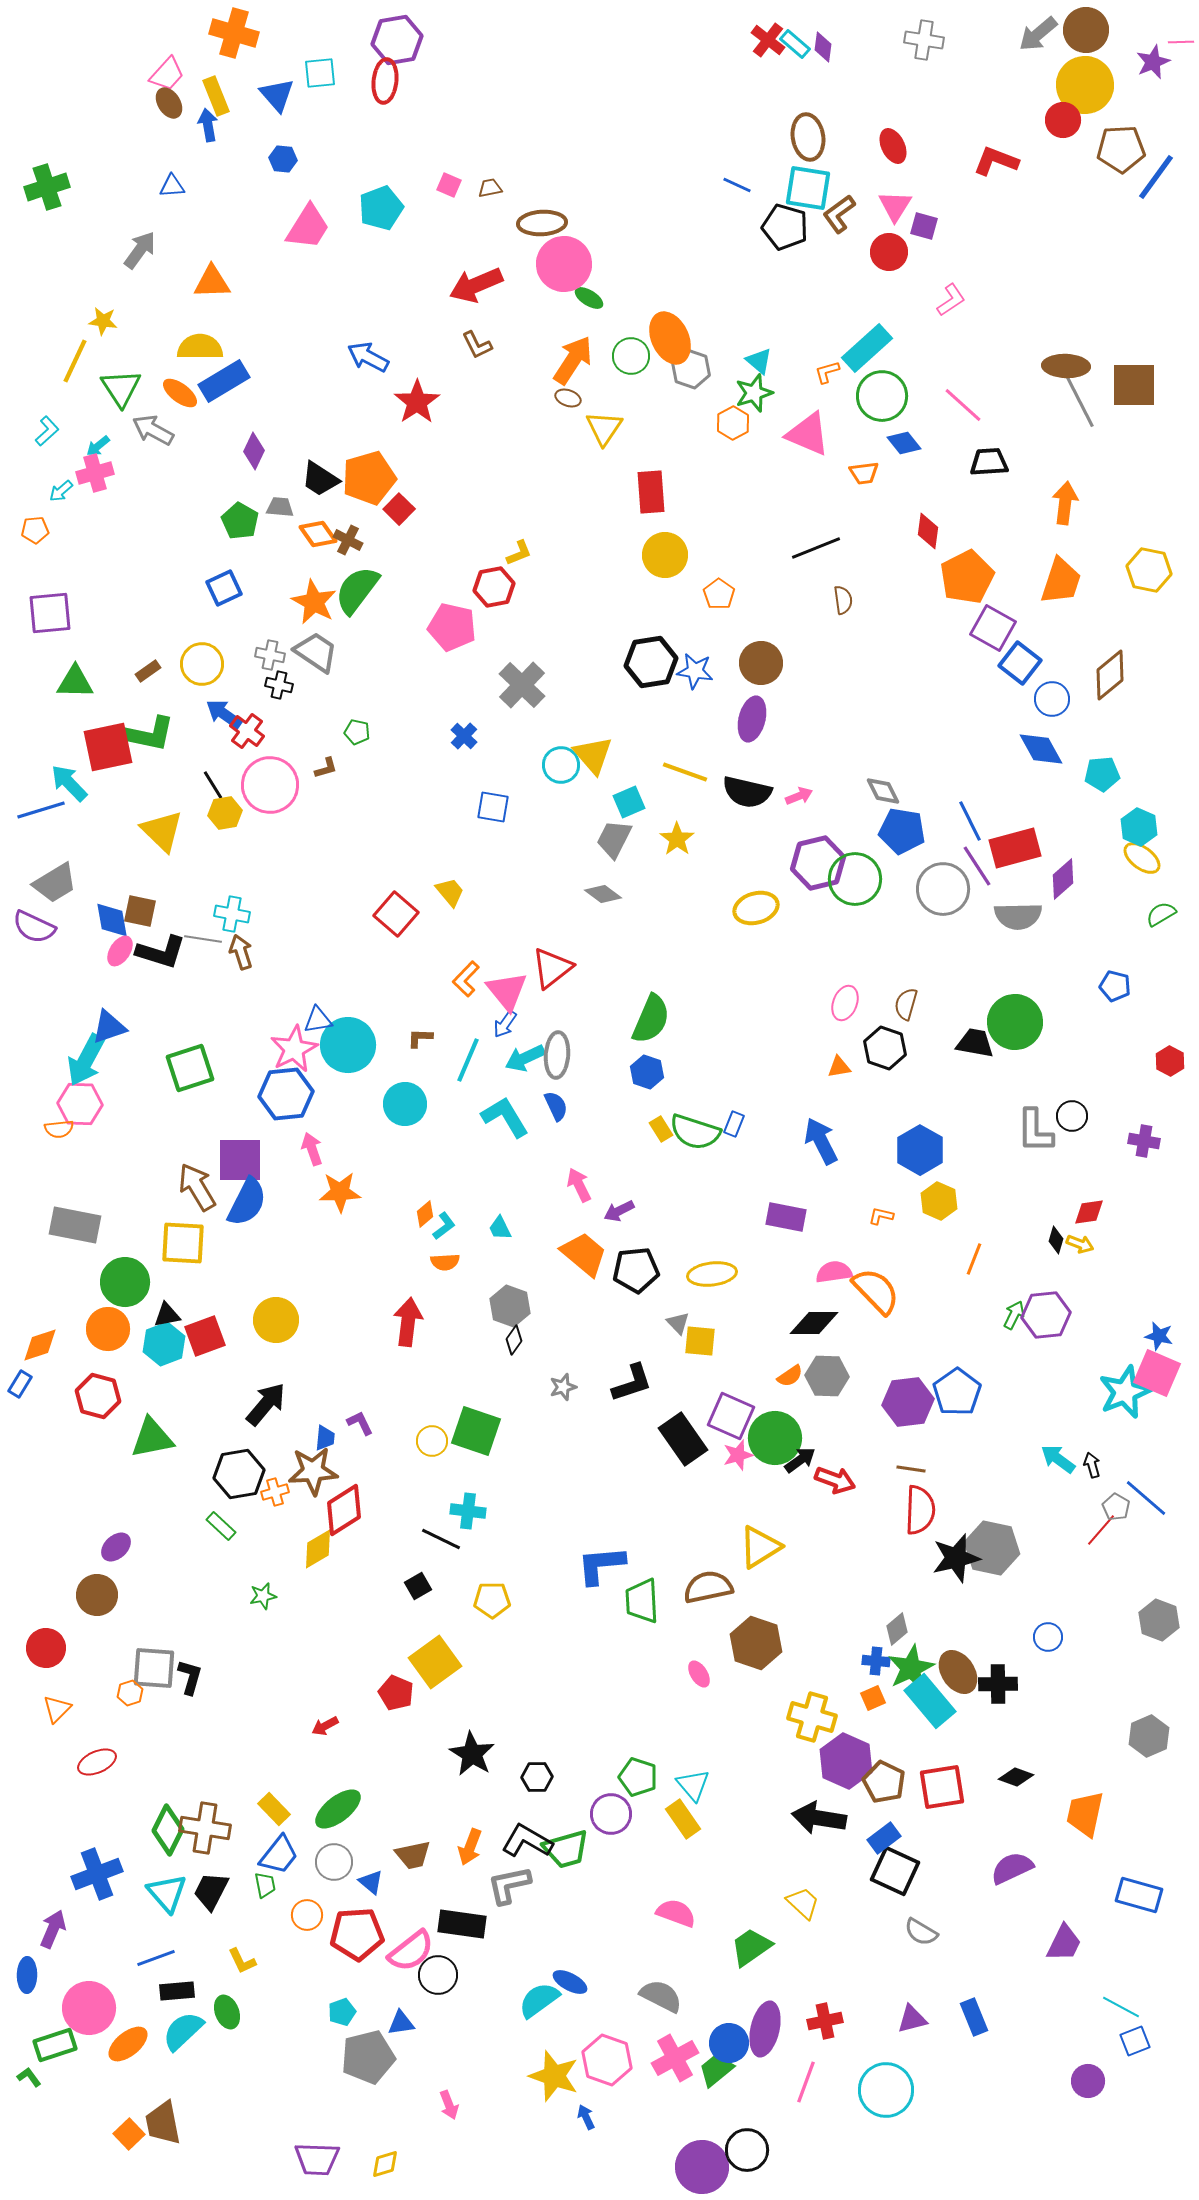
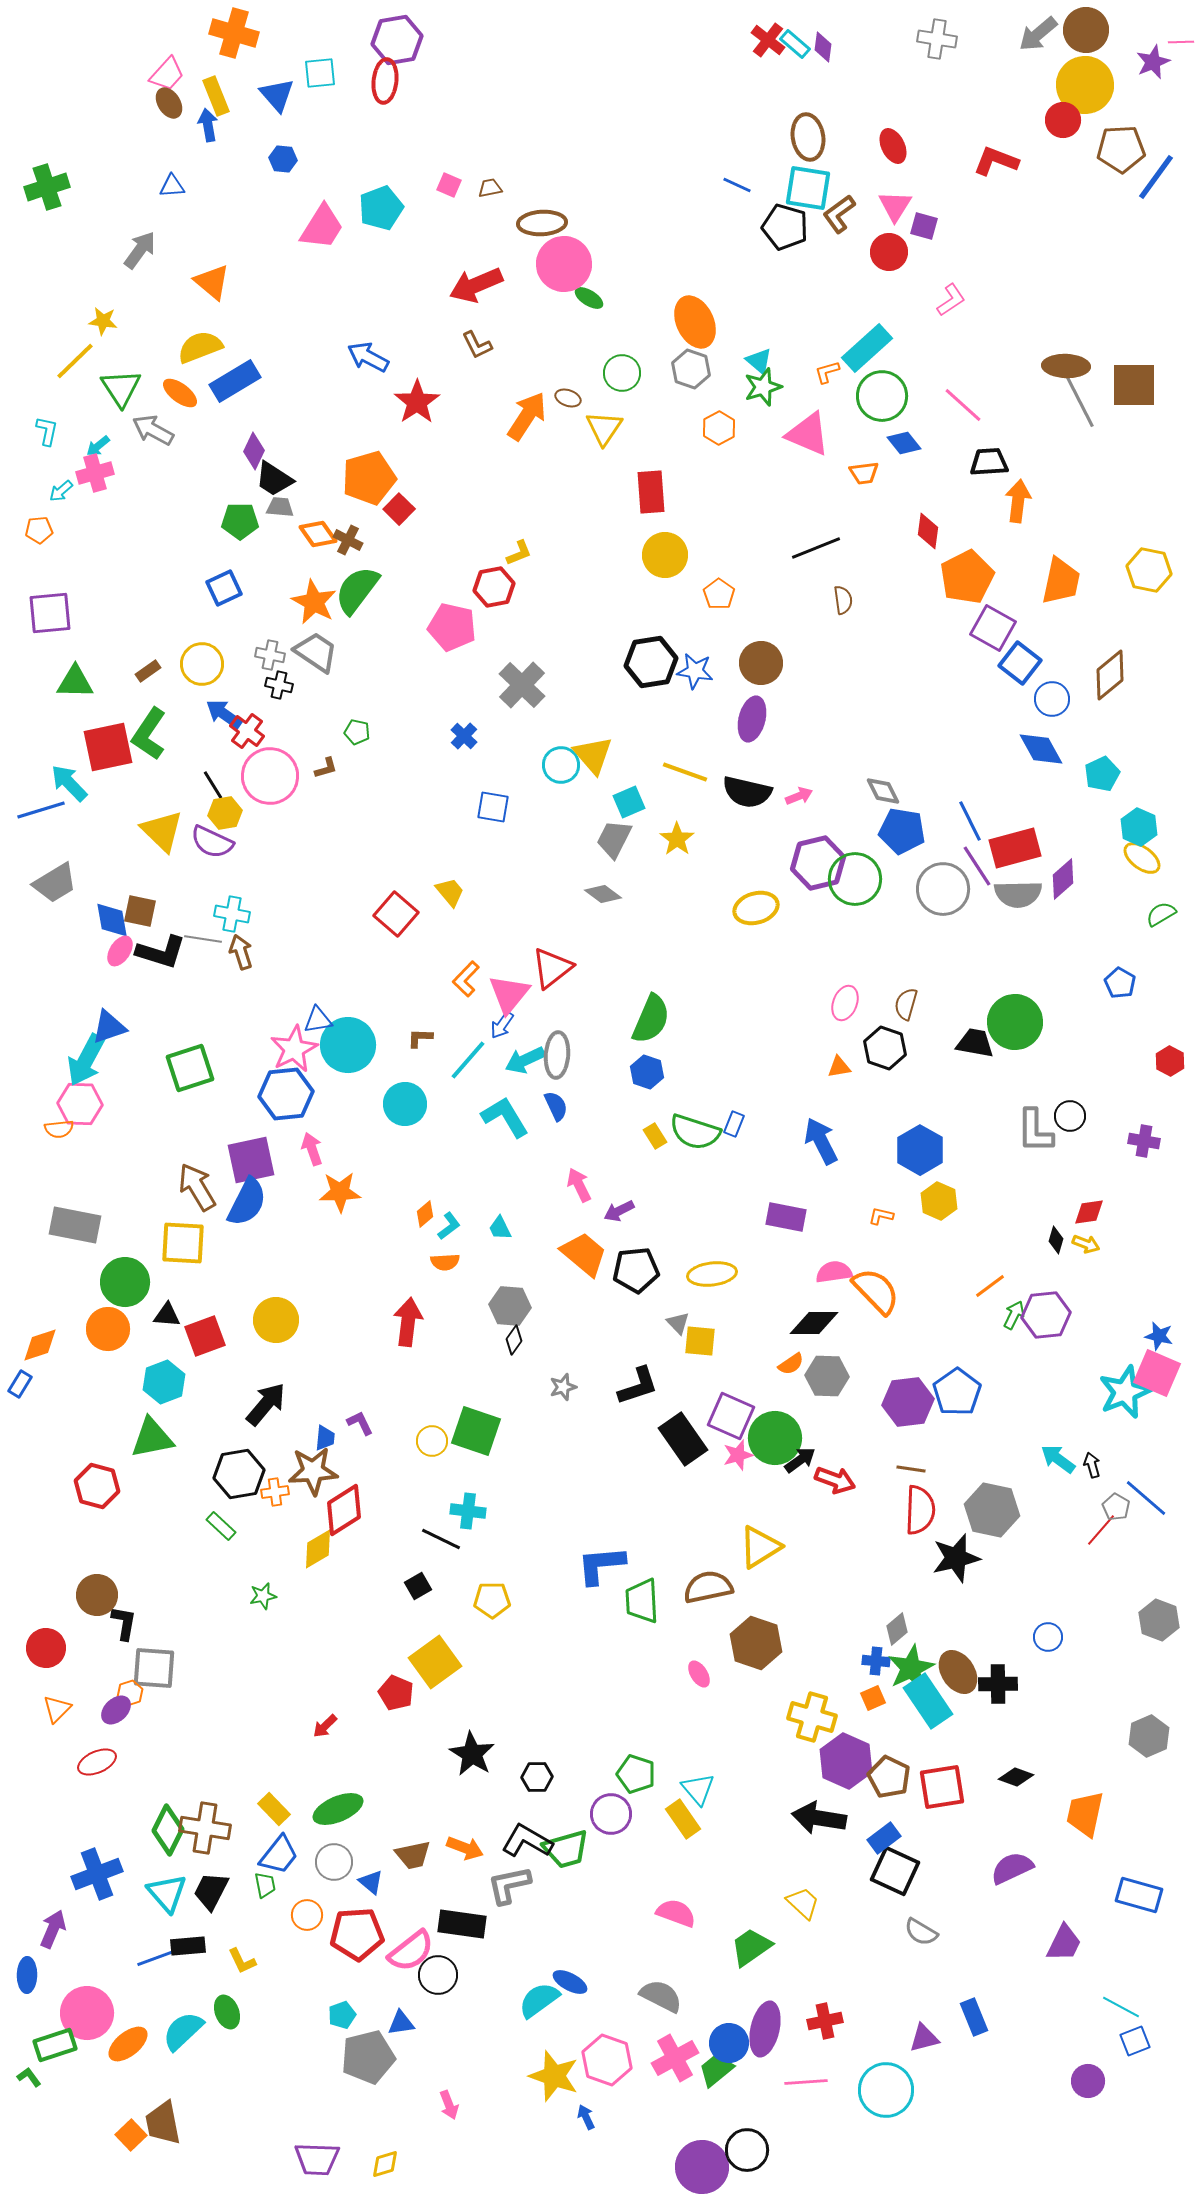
gray cross at (924, 40): moved 13 px right, 1 px up
pink trapezoid at (308, 227): moved 14 px right
orange triangle at (212, 282): rotated 42 degrees clockwise
orange ellipse at (670, 338): moved 25 px right, 16 px up
yellow semicircle at (200, 347): rotated 21 degrees counterclockwise
green circle at (631, 356): moved 9 px left, 17 px down
orange arrow at (573, 360): moved 46 px left, 56 px down
yellow line at (75, 361): rotated 21 degrees clockwise
blue rectangle at (224, 381): moved 11 px right
green star at (754, 393): moved 9 px right, 6 px up
orange hexagon at (733, 423): moved 14 px left, 5 px down
cyan L-shape at (47, 431): rotated 36 degrees counterclockwise
black trapezoid at (320, 479): moved 46 px left
orange arrow at (1065, 503): moved 47 px left, 2 px up
green pentagon at (240, 521): rotated 30 degrees counterclockwise
orange pentagon at (35, 530): moved 4 px right
orange trapezoid at (1061, 581): rotated 6 degrees counterclockwise
green L-shape at (149, 734): rotated 112 degrees clockwise
cyan pentagon at (1102, 774): rotated 20 degrees counterclockwise
pink circle at (270, 785): moved 9 px up
gray semicircle at (1018, 916): moved 22 px up
purple semicircle at (34, 927): moved 178 px right, 85 px up
blue pentagon at (1115, 986): moved 5 px right, 3 px up; rotated 16 degrees clockwise
pink triangle at (507, 991): moved 2 px right, 3 px down; rotated 18 degrees clockwise
blue arrow at (505, 1024): moved 3 px left, 1 px down
cyan arrow at (525, 1058): moved 2 px down
cyan line at (468, 1060): rotated 18 degrees clockwise
black circle at (1072, 1116): moved 2 px left
yellow rectangle at (661, 1129): moved 6 px left, 7 px down
purple square at (240, 1160): moved 11 px right; rotated 12 degrees counterclockwise
cyan L-shape at (444, 1226): moved 5 px right
yellow arrow at (1080, 1244): moved 6 px right
orange line at (974, 1259): moved 16 px right, 27 px down; rotated 32 degrees clockwise
gray hexagon at (510, 1306): rotated 15 degrees counterclockwise
black triangle at (167, 1315): rotated 16 degrees clockwise
cyan hexagon at (164, 1344): moved 38 px down
orange semicircle at (790, 1376): moved 1 px right, 12 px up
black L-shape at (632, 1383): moved 6 px right, 3 px down
red hexagon at (98, 1396): moved 1 px left, 90 px down
orange cross at (275, 1492): rotated 8 degrees clockwise
purple ellipse at (116, 1547): moved 163 px down
gray hexagon at (992, 1548): moved 38 px up
black L-shape at (190, 1677): moved 66 px left, 54 px up; rotated 6 degrees counterclockwise
cyan rectangle at (930, 1701): moved 2 px left; rotated 6 degrees clockwise
red arrow at (325, 1726): rotated 16 degrees counterclockwise
green pentagon at (638, 1777): moved 2 px left, 3 px up
brown pentagon at (884, 1782): moved 5 px right, 5 px up
cyan triangle at (693, 1785): moved 5 px right, 4 px down
green ellipse at (338, 1809): rotated 15 degrees clockwise
orange arrow at (470, 1847): moved 5 px left, 1 px down; rotated 90 degrees counterclockwise
black rectangle at (177, 1991): moved 11 px right, 45 px up
pink circle at (89, 2008): moved 2 px left, 5 px down
cyan pentagon at (342, 2012): moved 3 px down
purple triangle at (912, 2019): moved 12 px right, 19 px down
pink line at (806, 2082): rotated 66 degrees clockwise
orange square at (129, 2134): moved 2 px right, 1 px down
